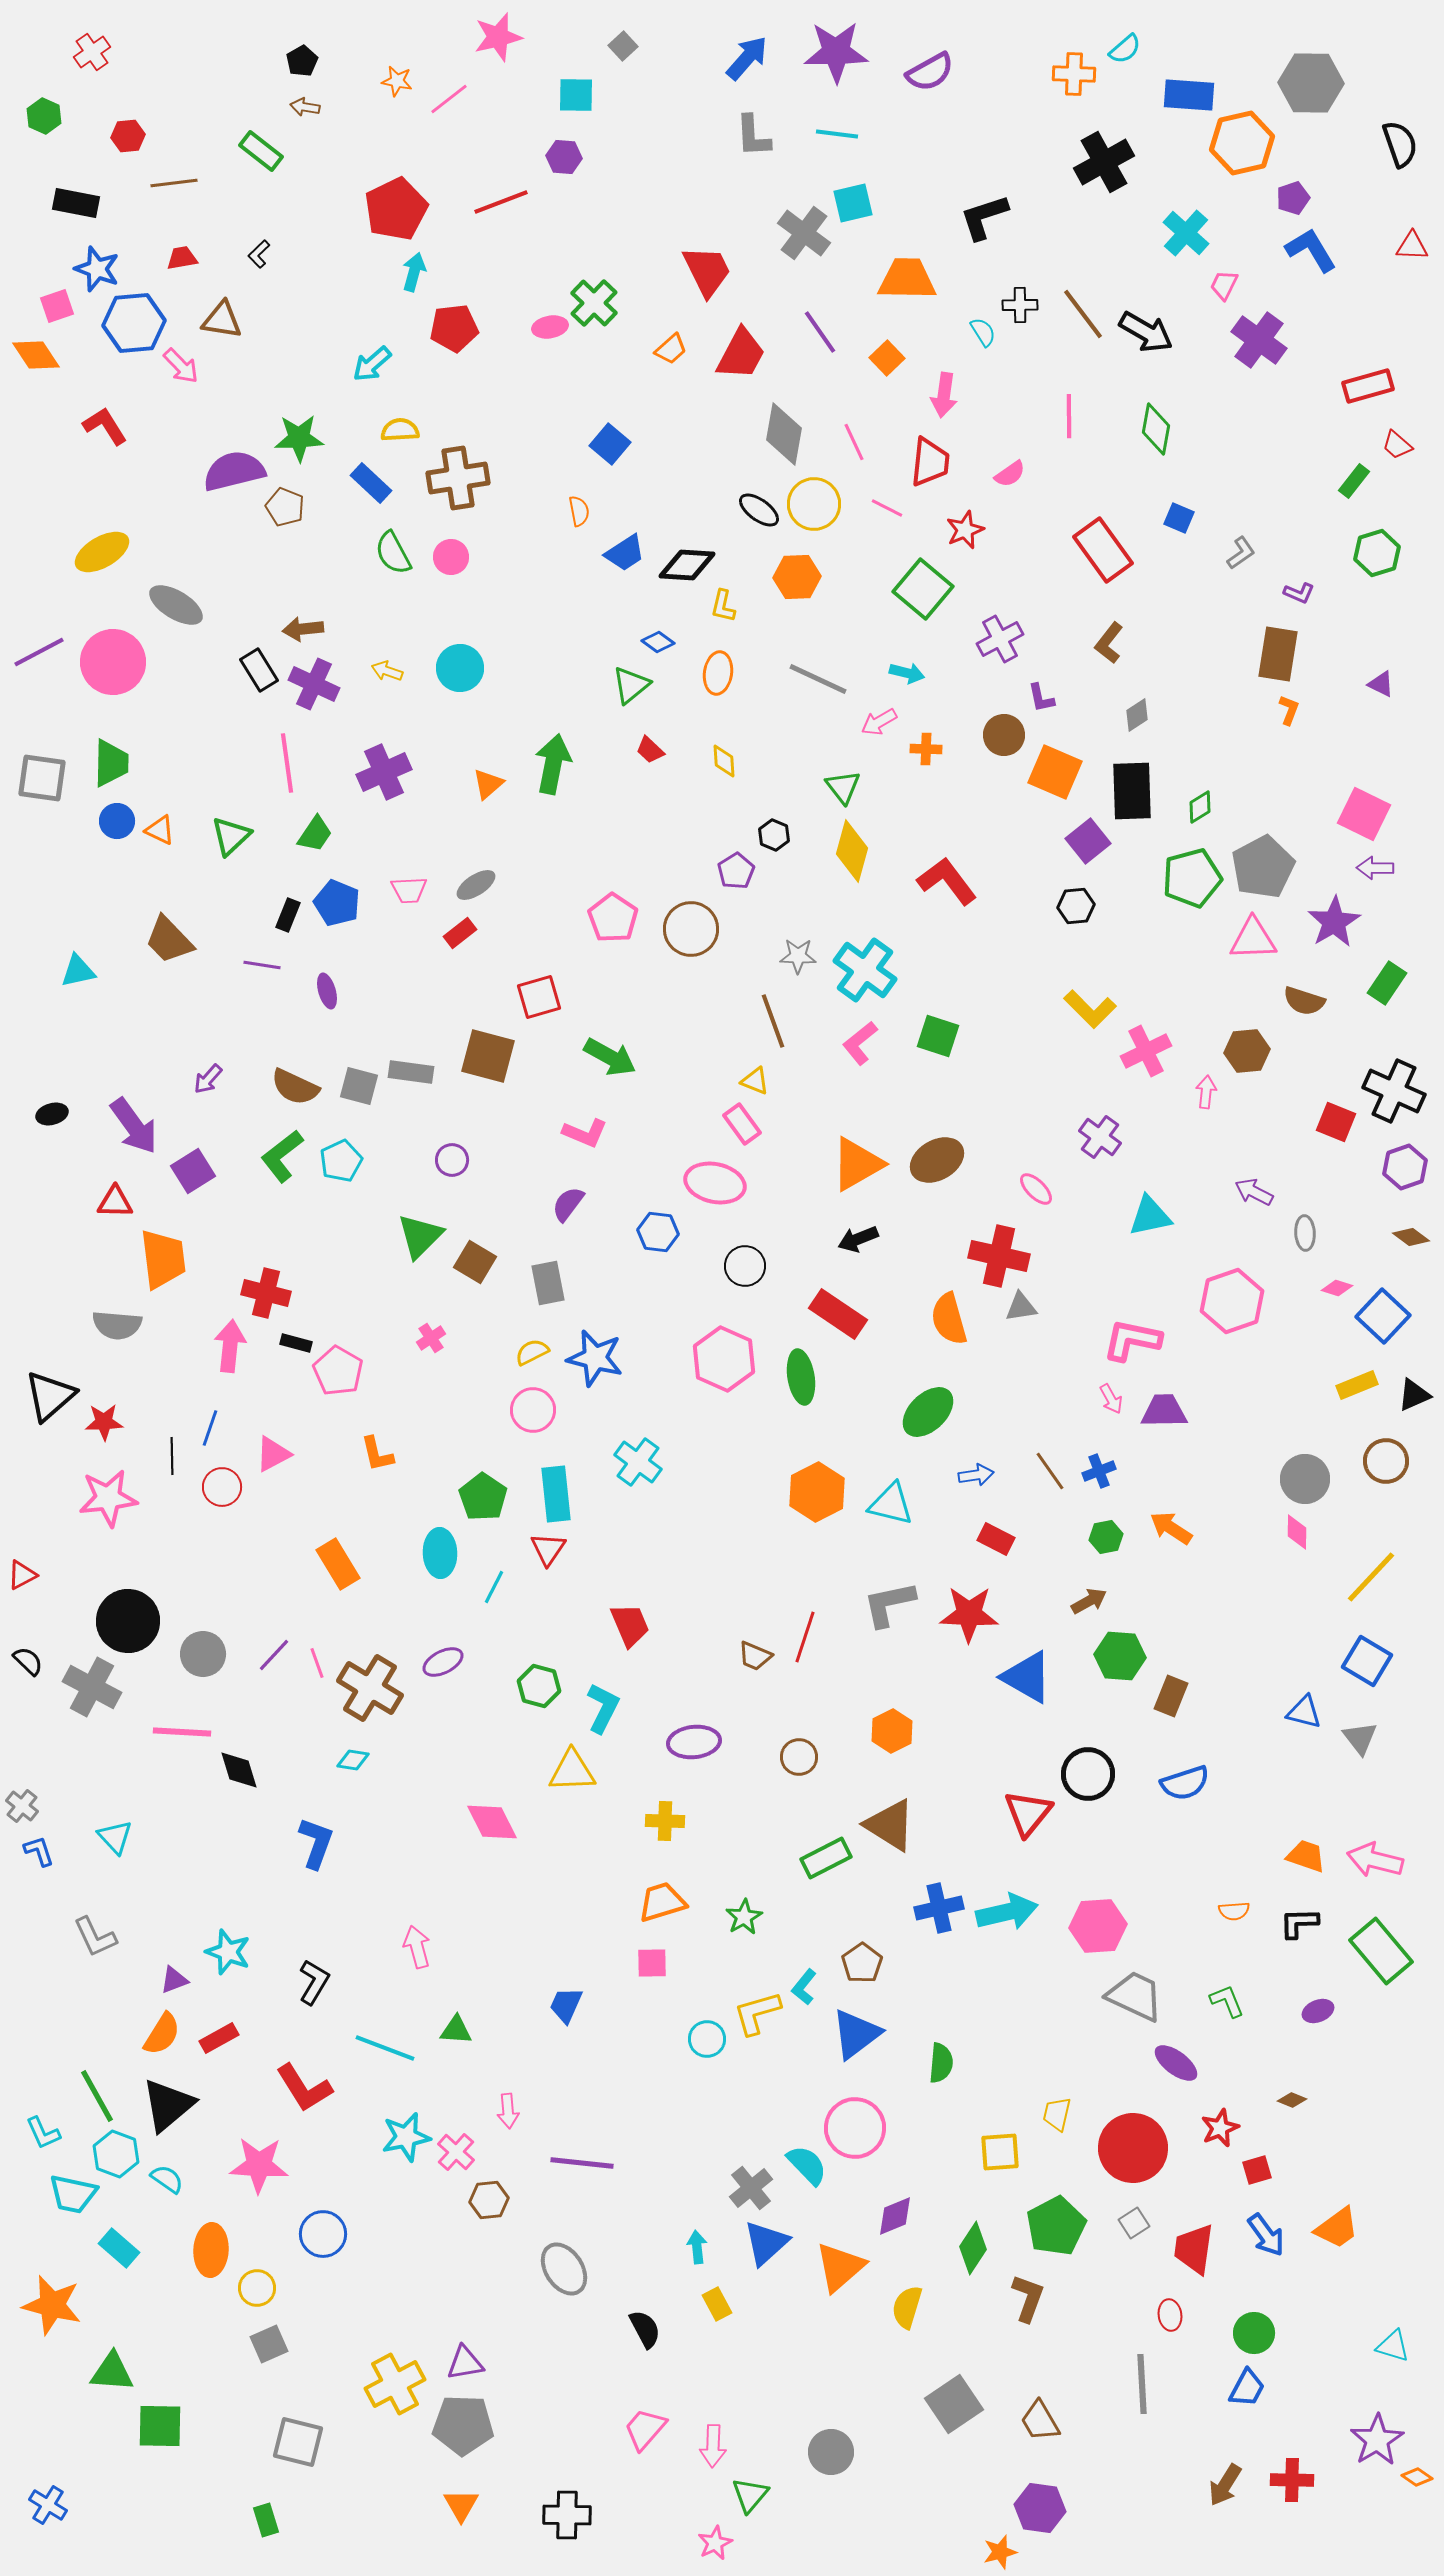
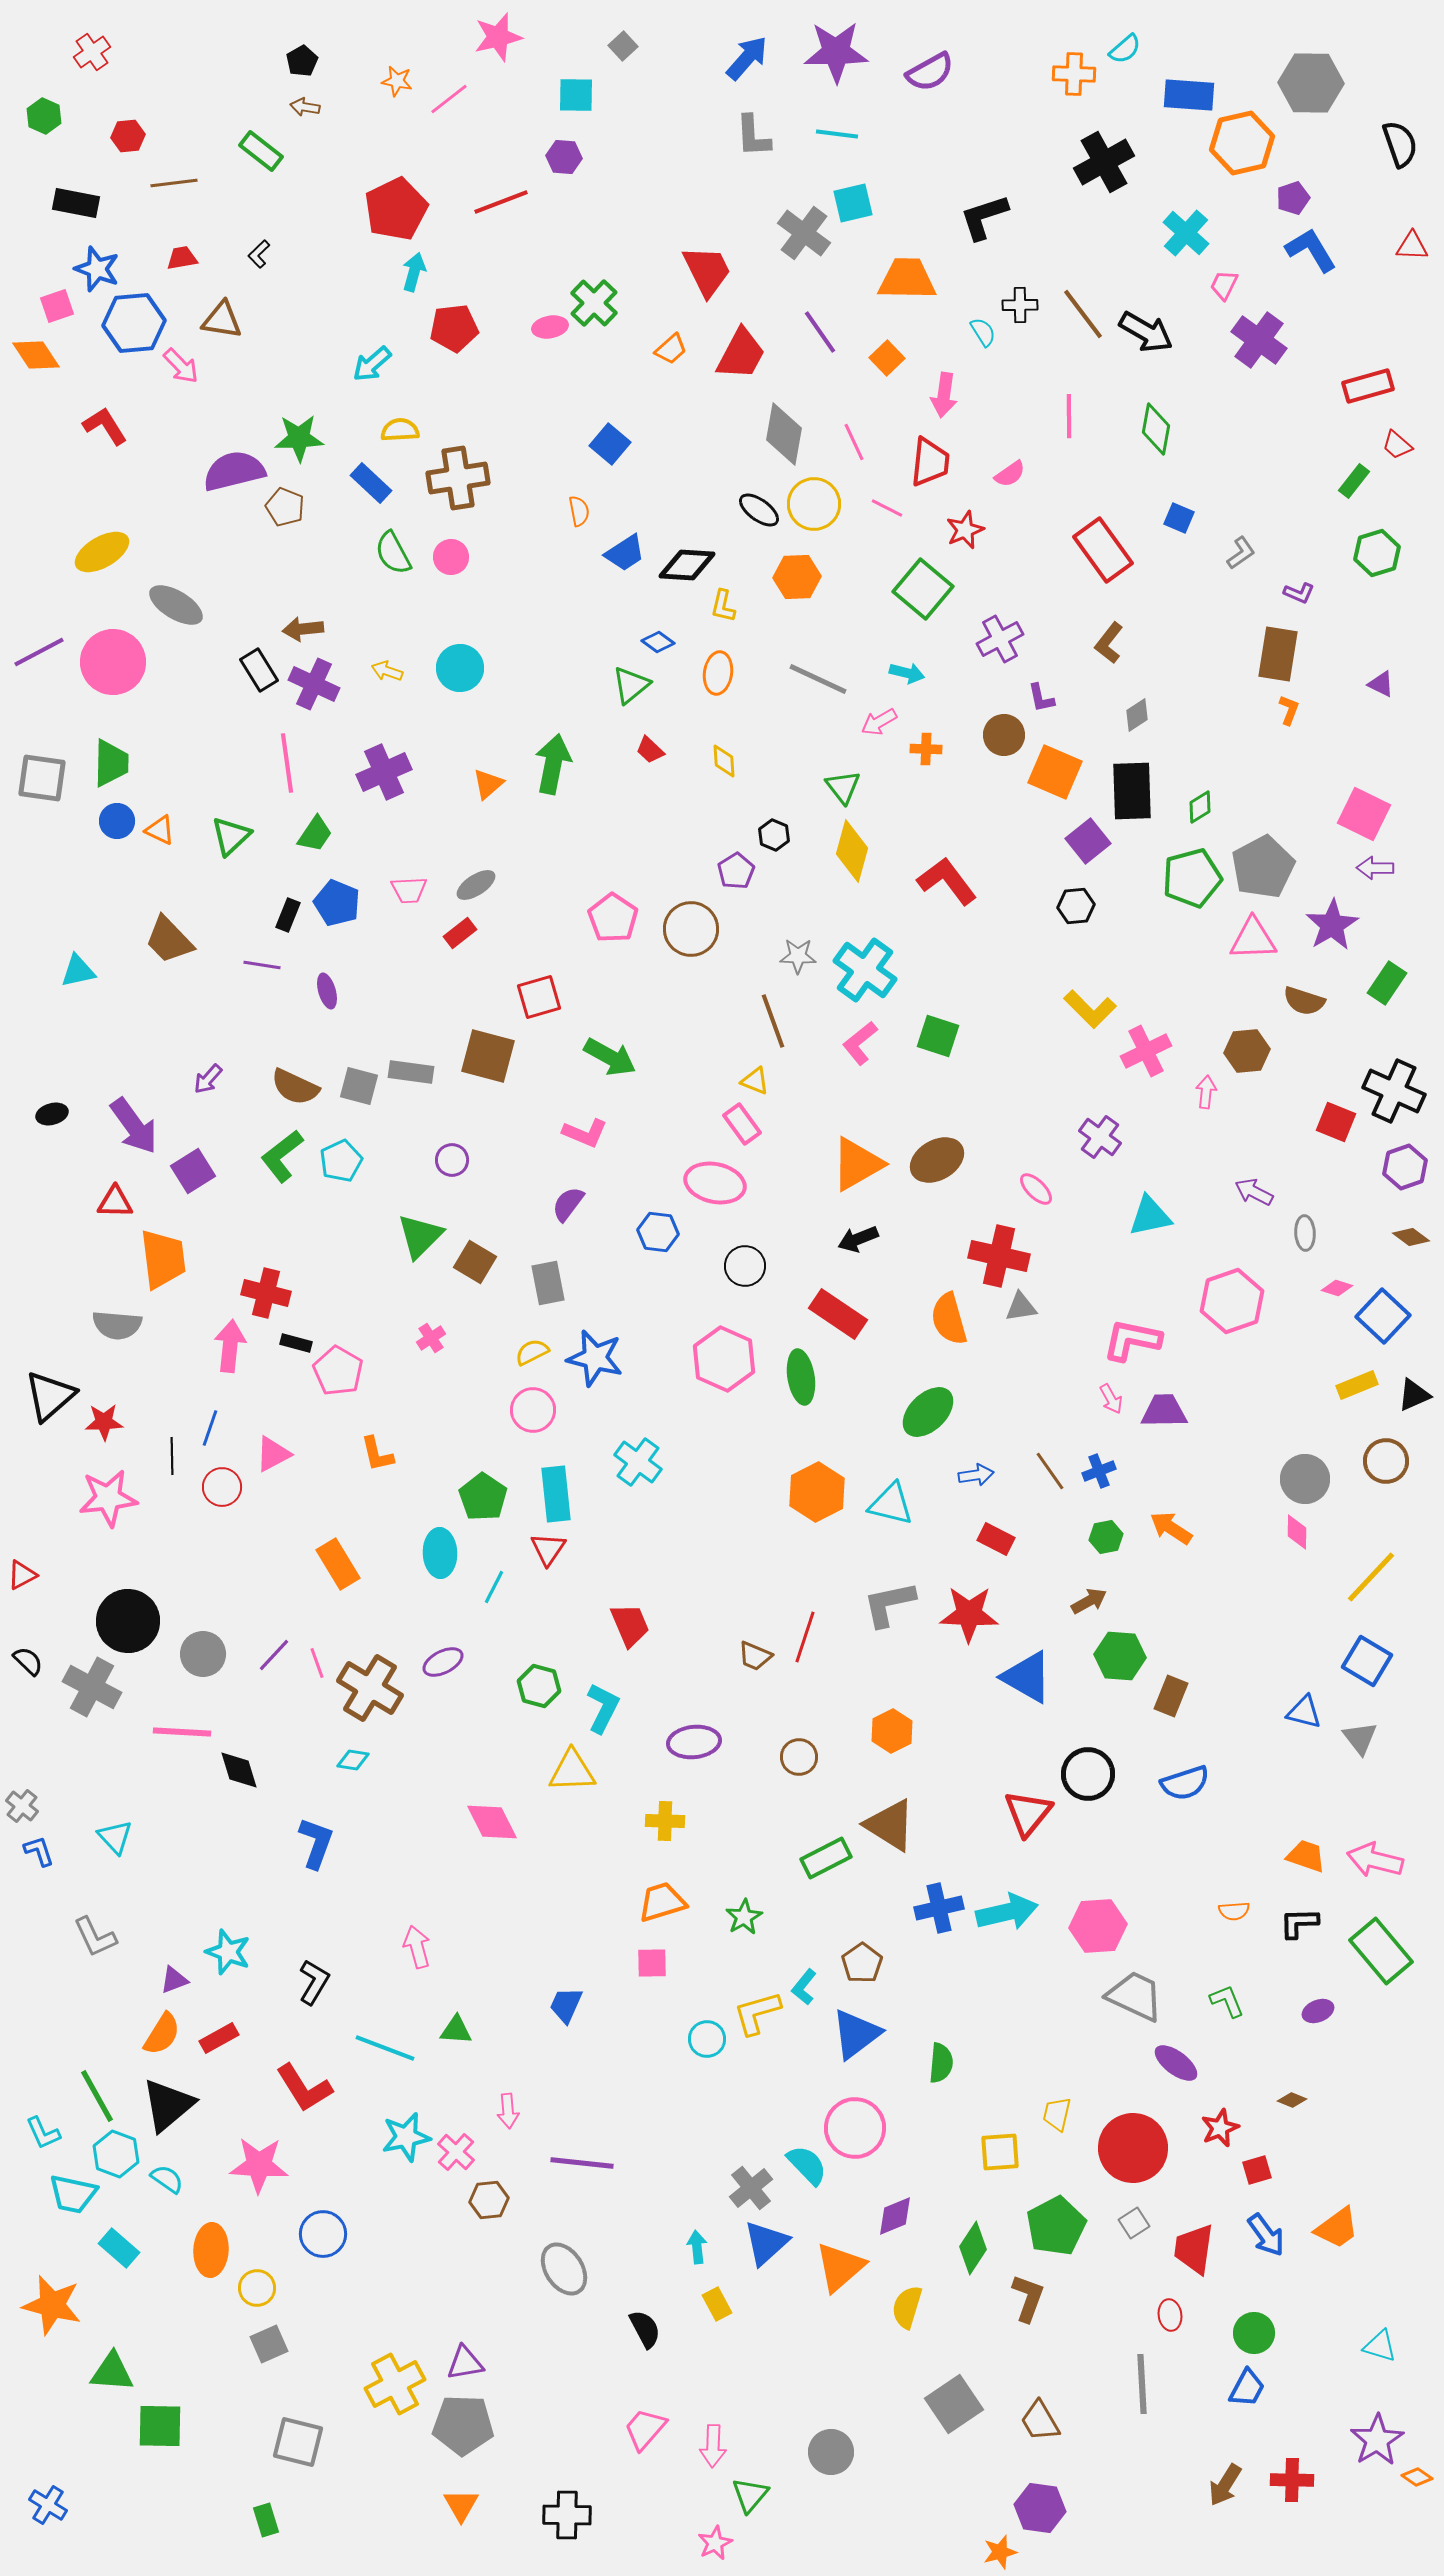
purple star at (1334, 922): moved 2 px left, 3 px down
cyan triangle at (1393, 2346): moved 13 px left
